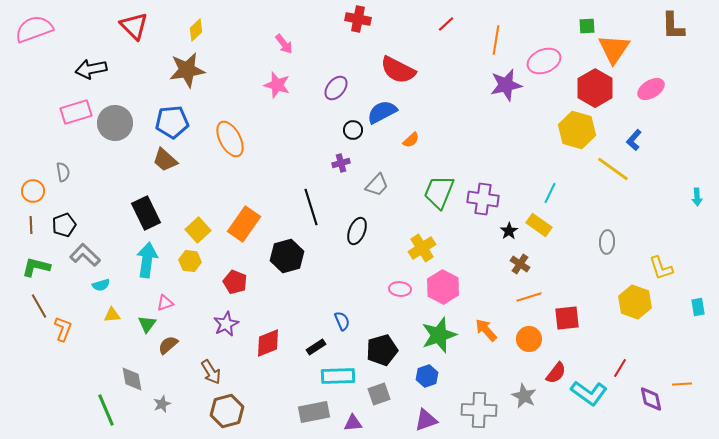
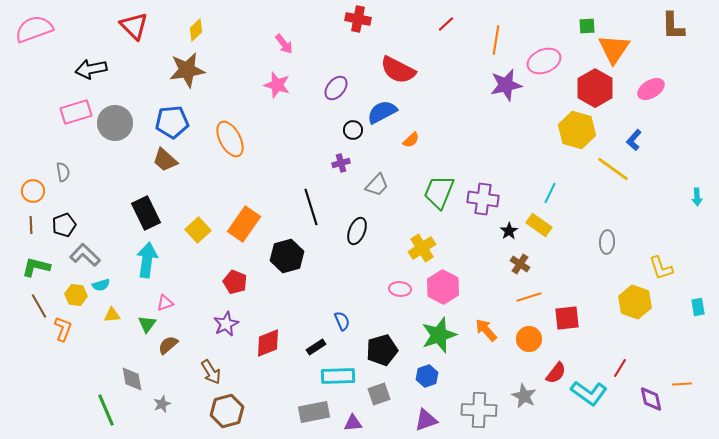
yellow hexagon at (190, 261): moved 114 px left, 34 px down
